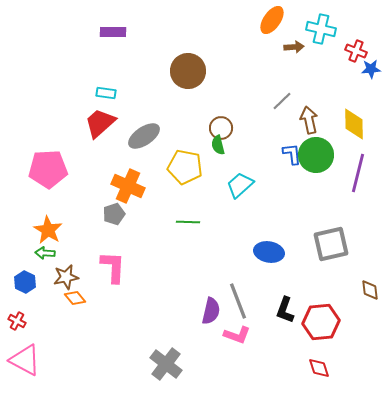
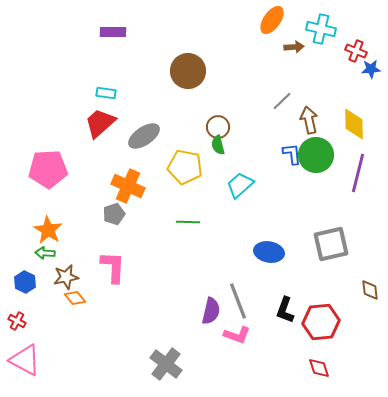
brown circle at (221, 128): moved 3 px left, 1 px up
